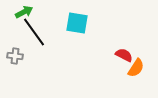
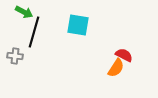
green arrow: rotated 54 degrees clockwise
cyan square: moved 1 px right, 2 px down
black line: rotated 52 degrees clockwise
orange semicircle: moved 20 px left
